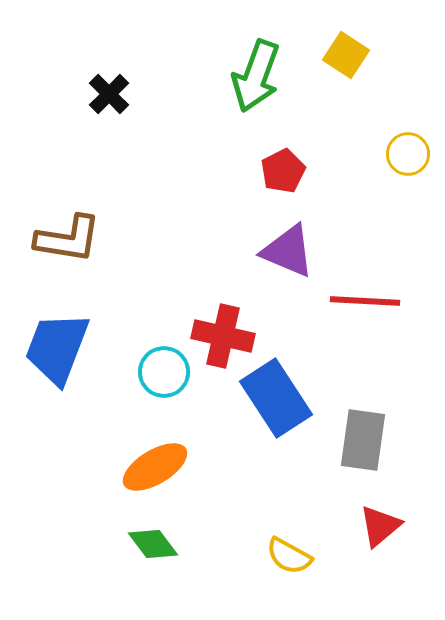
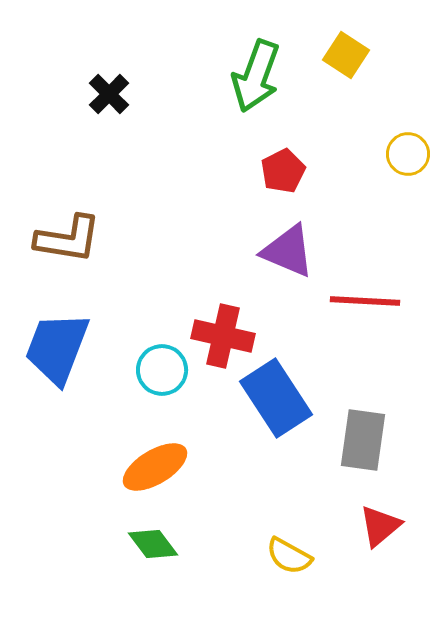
cyan circle: moved 2 px left, 2 px up
